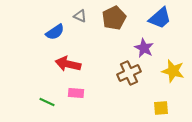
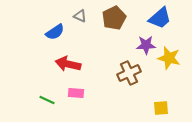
purple star: moved 2 px right, 3 px up; rotated 30 degrees counterclockwise
yellow star: moved 4 px left, 13 px up
green line: moved 2 px up
